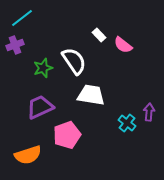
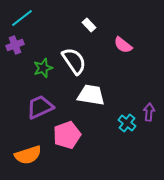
white rectangle: moved 10 px left, 10 px up
